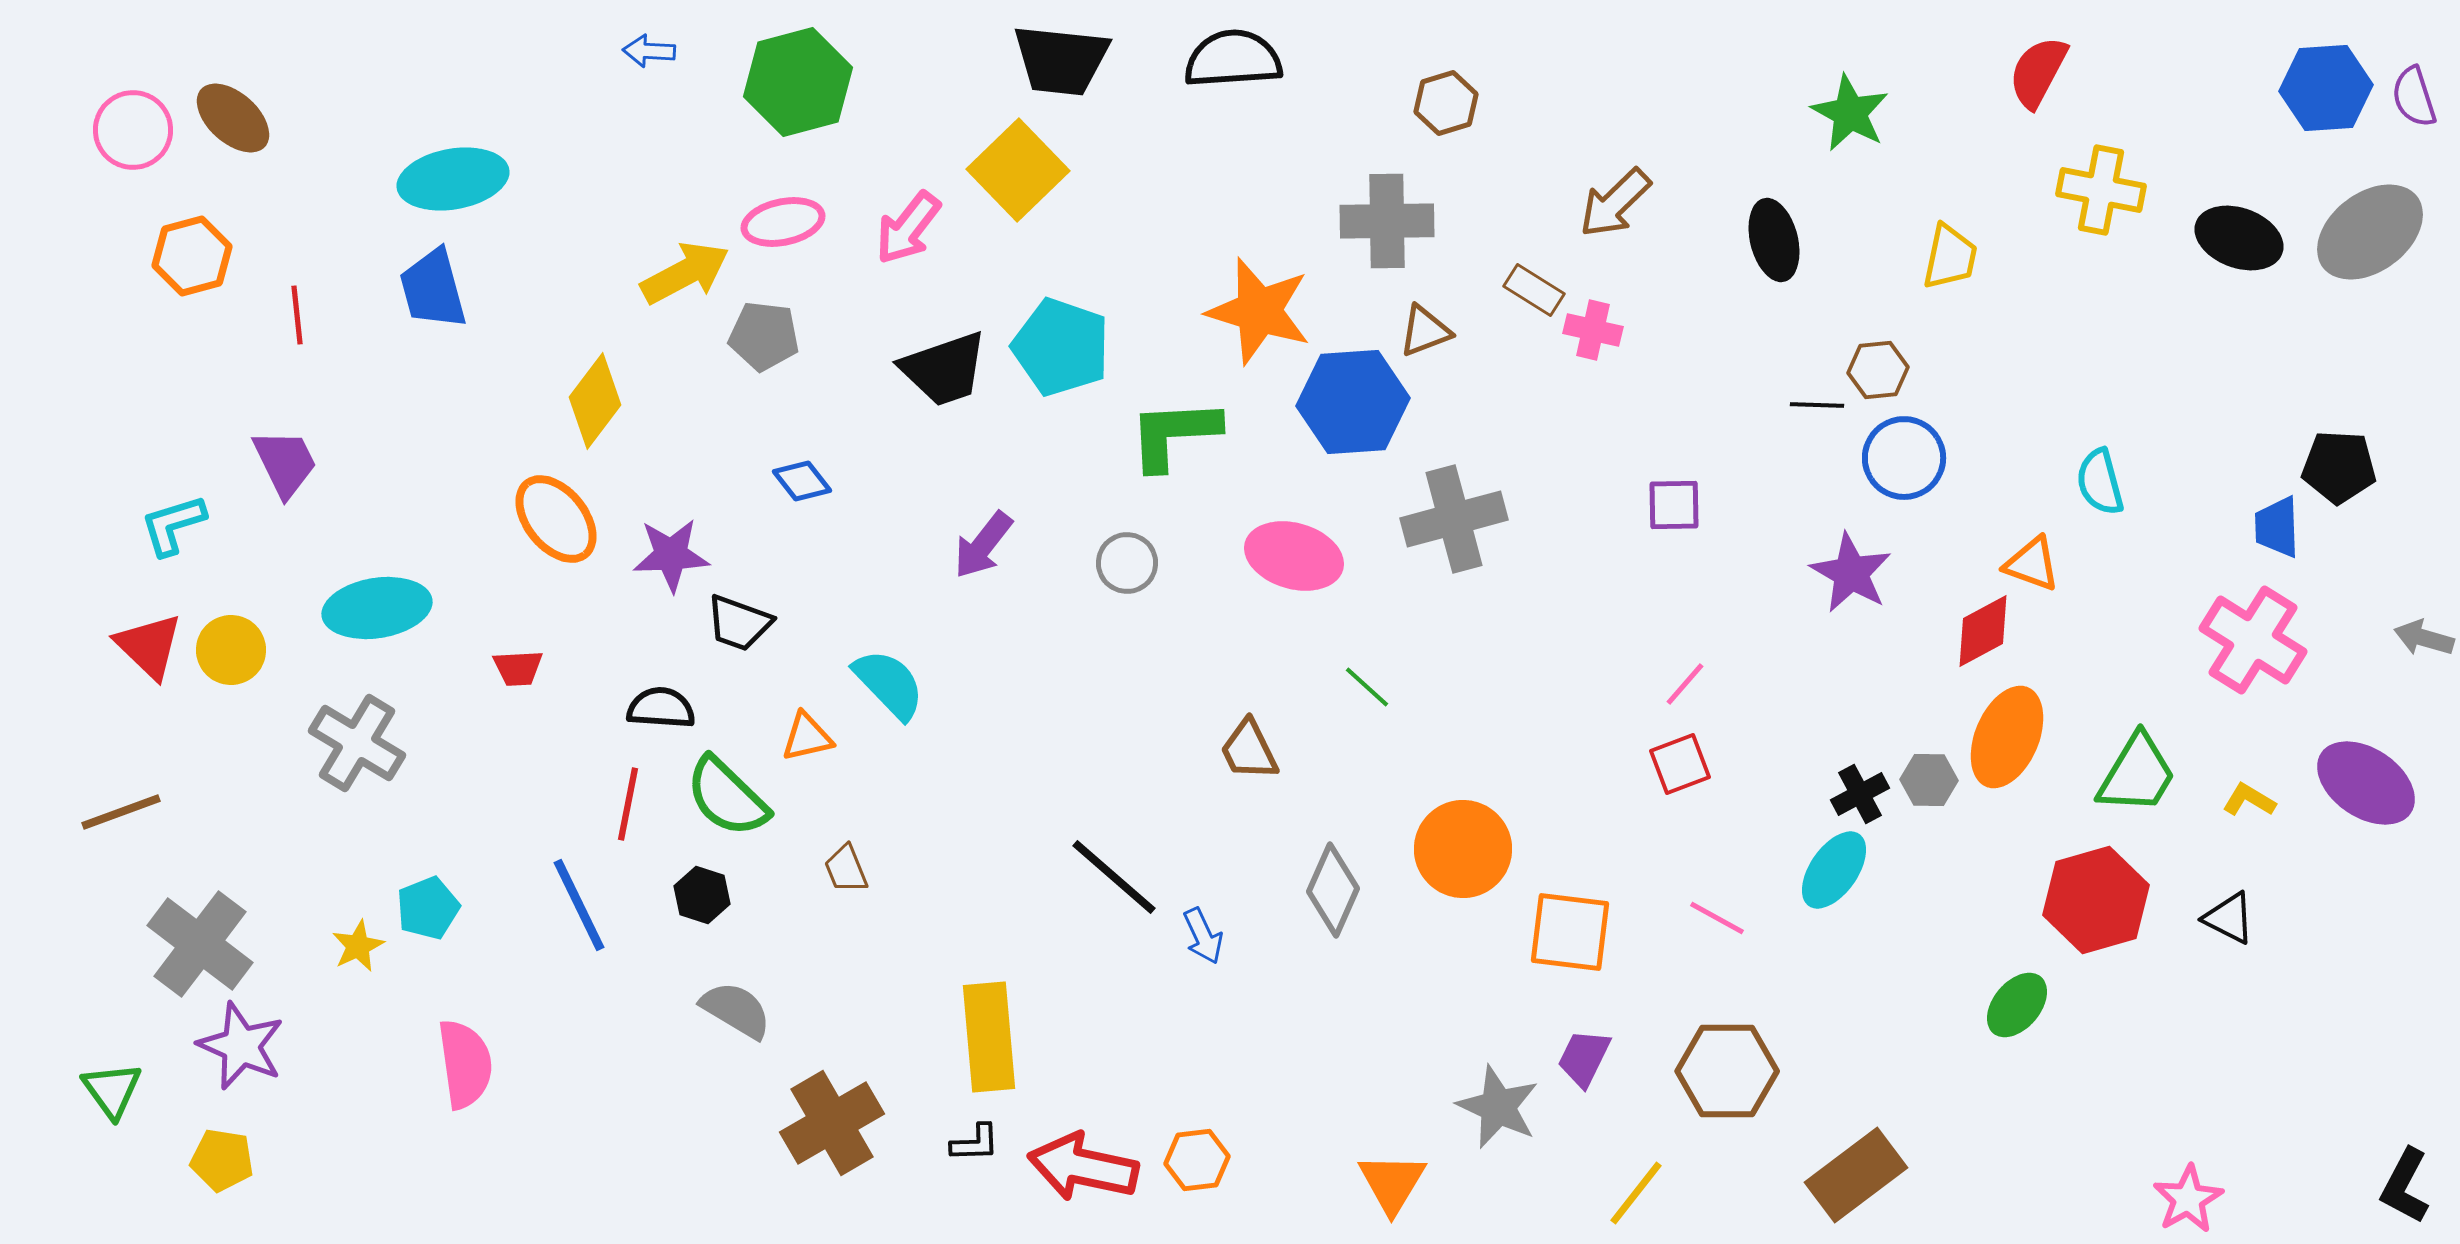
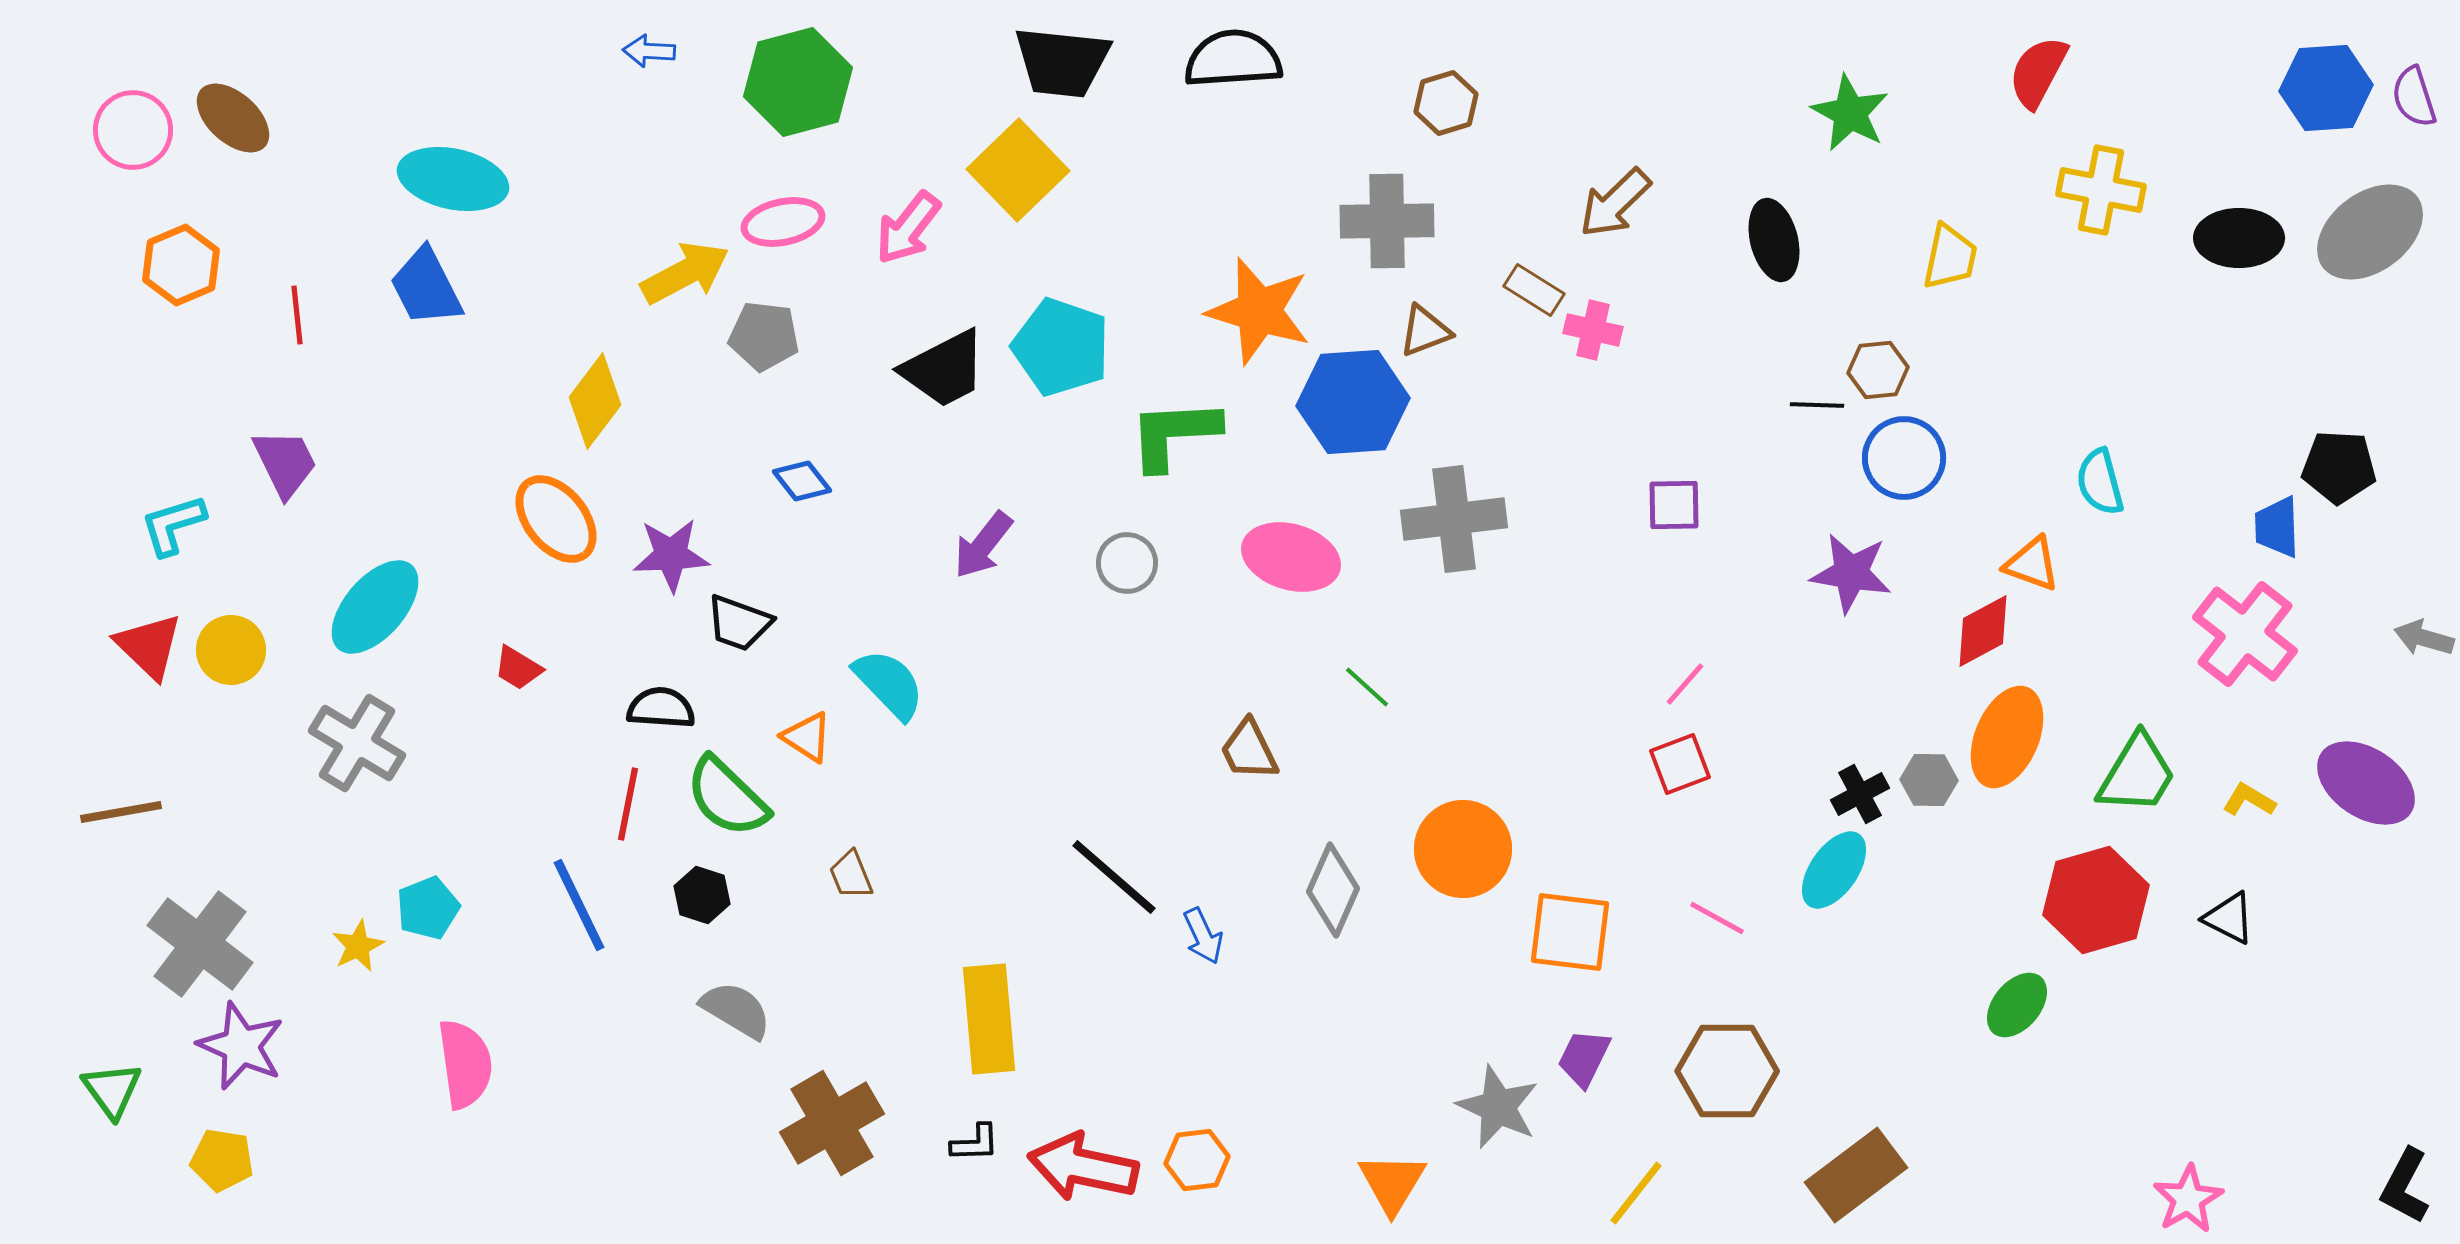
black trapezoid at (1061, 60): moved 1 px right, 2 px down
cyan ellipse at (453, 179): rotated 22 degrees clockwise
black ellipse at (2239, 238): rotated 20 degrees counterclockwise
orange hexagon at (192, 256): moved 11 px left, 9 px down; rotated 8 degrees counterclockwise
blue trapezoid at (433, 289): moved 7 px left, 2 px up; rotated 12 degrees counterclockwise
black trapezoid at (944, 369): rotated 8 degrees counterclockwise
gray cross at (1454, 519): rotated 8 degrees clockwise
pink ellipse at (1294, 556): moved 3 px left, 1 px down
purple star at (1851, 573): rotated 20 degrees counterclockwise
cyan ellipse at (377, 608): moved 2 px left, 1 px up; rotated 40 degrees counterclockwise
pink cross at (2253, 640): moved 8 px left, 6 px up; rotated 6 degrees clockwise
red trapezoid at (518, 668): rotated 34 degrees clockwise
orange triangle at (807, 737): rotated 46 degrees clockwise
brown line at (121, 812): rotated 10 degrees clockwise
brown trapezoid at (846, 869): moved 5 px right, 6 px down
yellow rectangle at (989, 1037): moved 18 px up
